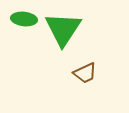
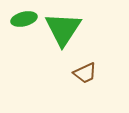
green ellipse: rotated 20 degrees counterclockwise
